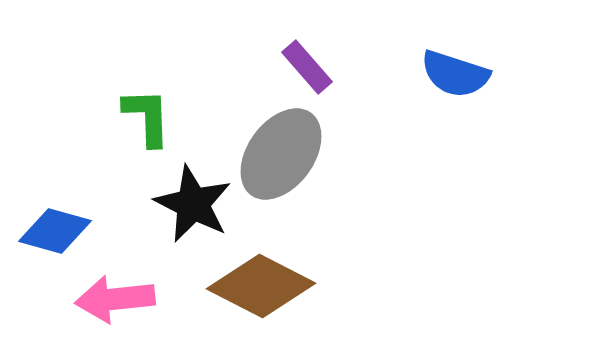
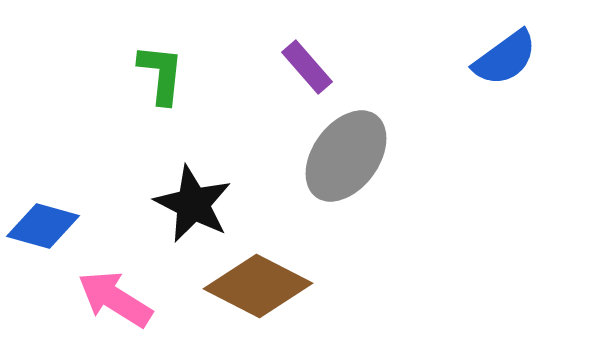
blue semicircle: moved 50 px right, 16 px up; rotated 54 degrees counterclockwise
green L-shape: moved 14 px right, 43 px up; rotated 8 degrees clockwise
gray ellipse: moved 65 px right, 2 px down
blue diamond: moved 12 px left, 5 px up
brown diamond: moved 3 px left
pink arrow: rotated 38 degrees clockwise
